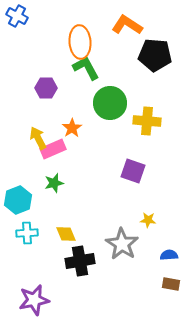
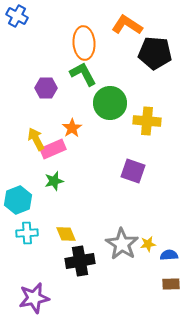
orange ellipse: moved 4 px right, 1 px down
black pentagon: moved 2 px up
green L-shape: moved 3 px left, 6 px down
yellow arrow: moved 2 px left, 1 px down
green star: moved 2 px up
yellow star: moved 24 px down; rotated 14 degrees counterclockwise
brown rectangle: rotated 12 degrees counterclockwise
purple star: moved 2 px up
